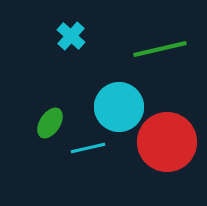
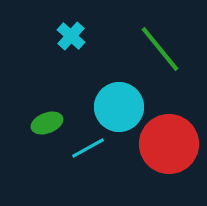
green line: rotated 64 degrees clockwise
green ellipse: moved 3 px left; rotated 36 degrees clockwise
red circle: moved 2 px right, 2 px down
cyan line: rotated 16 degrees counterclockwise
